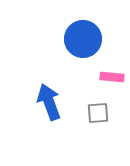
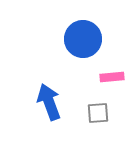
pink rectangle: rotated 10 degrees counterclockwise
